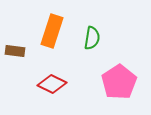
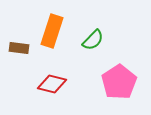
green semicircle: moved 1 px right, 2 px down; rotated 35 degrees clockwise
brown rectangle: moved 4 px right, 3 px up
red diamond: rotated 12 degrees counterclockwise
